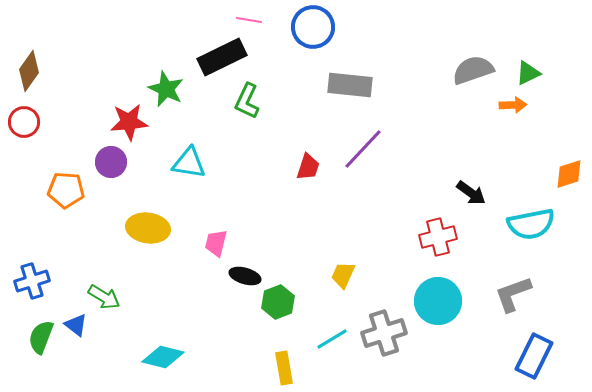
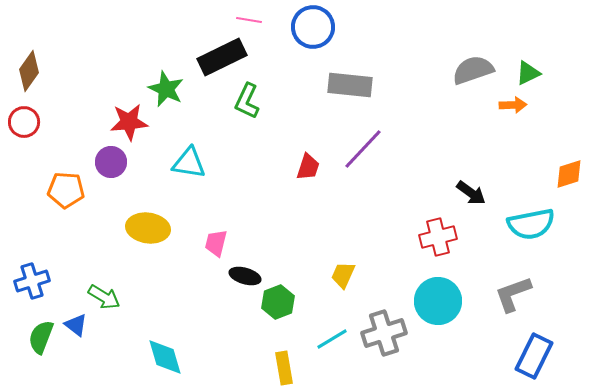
cyan diamond: moved 2 px right; rotated 60 degrees clockwise
